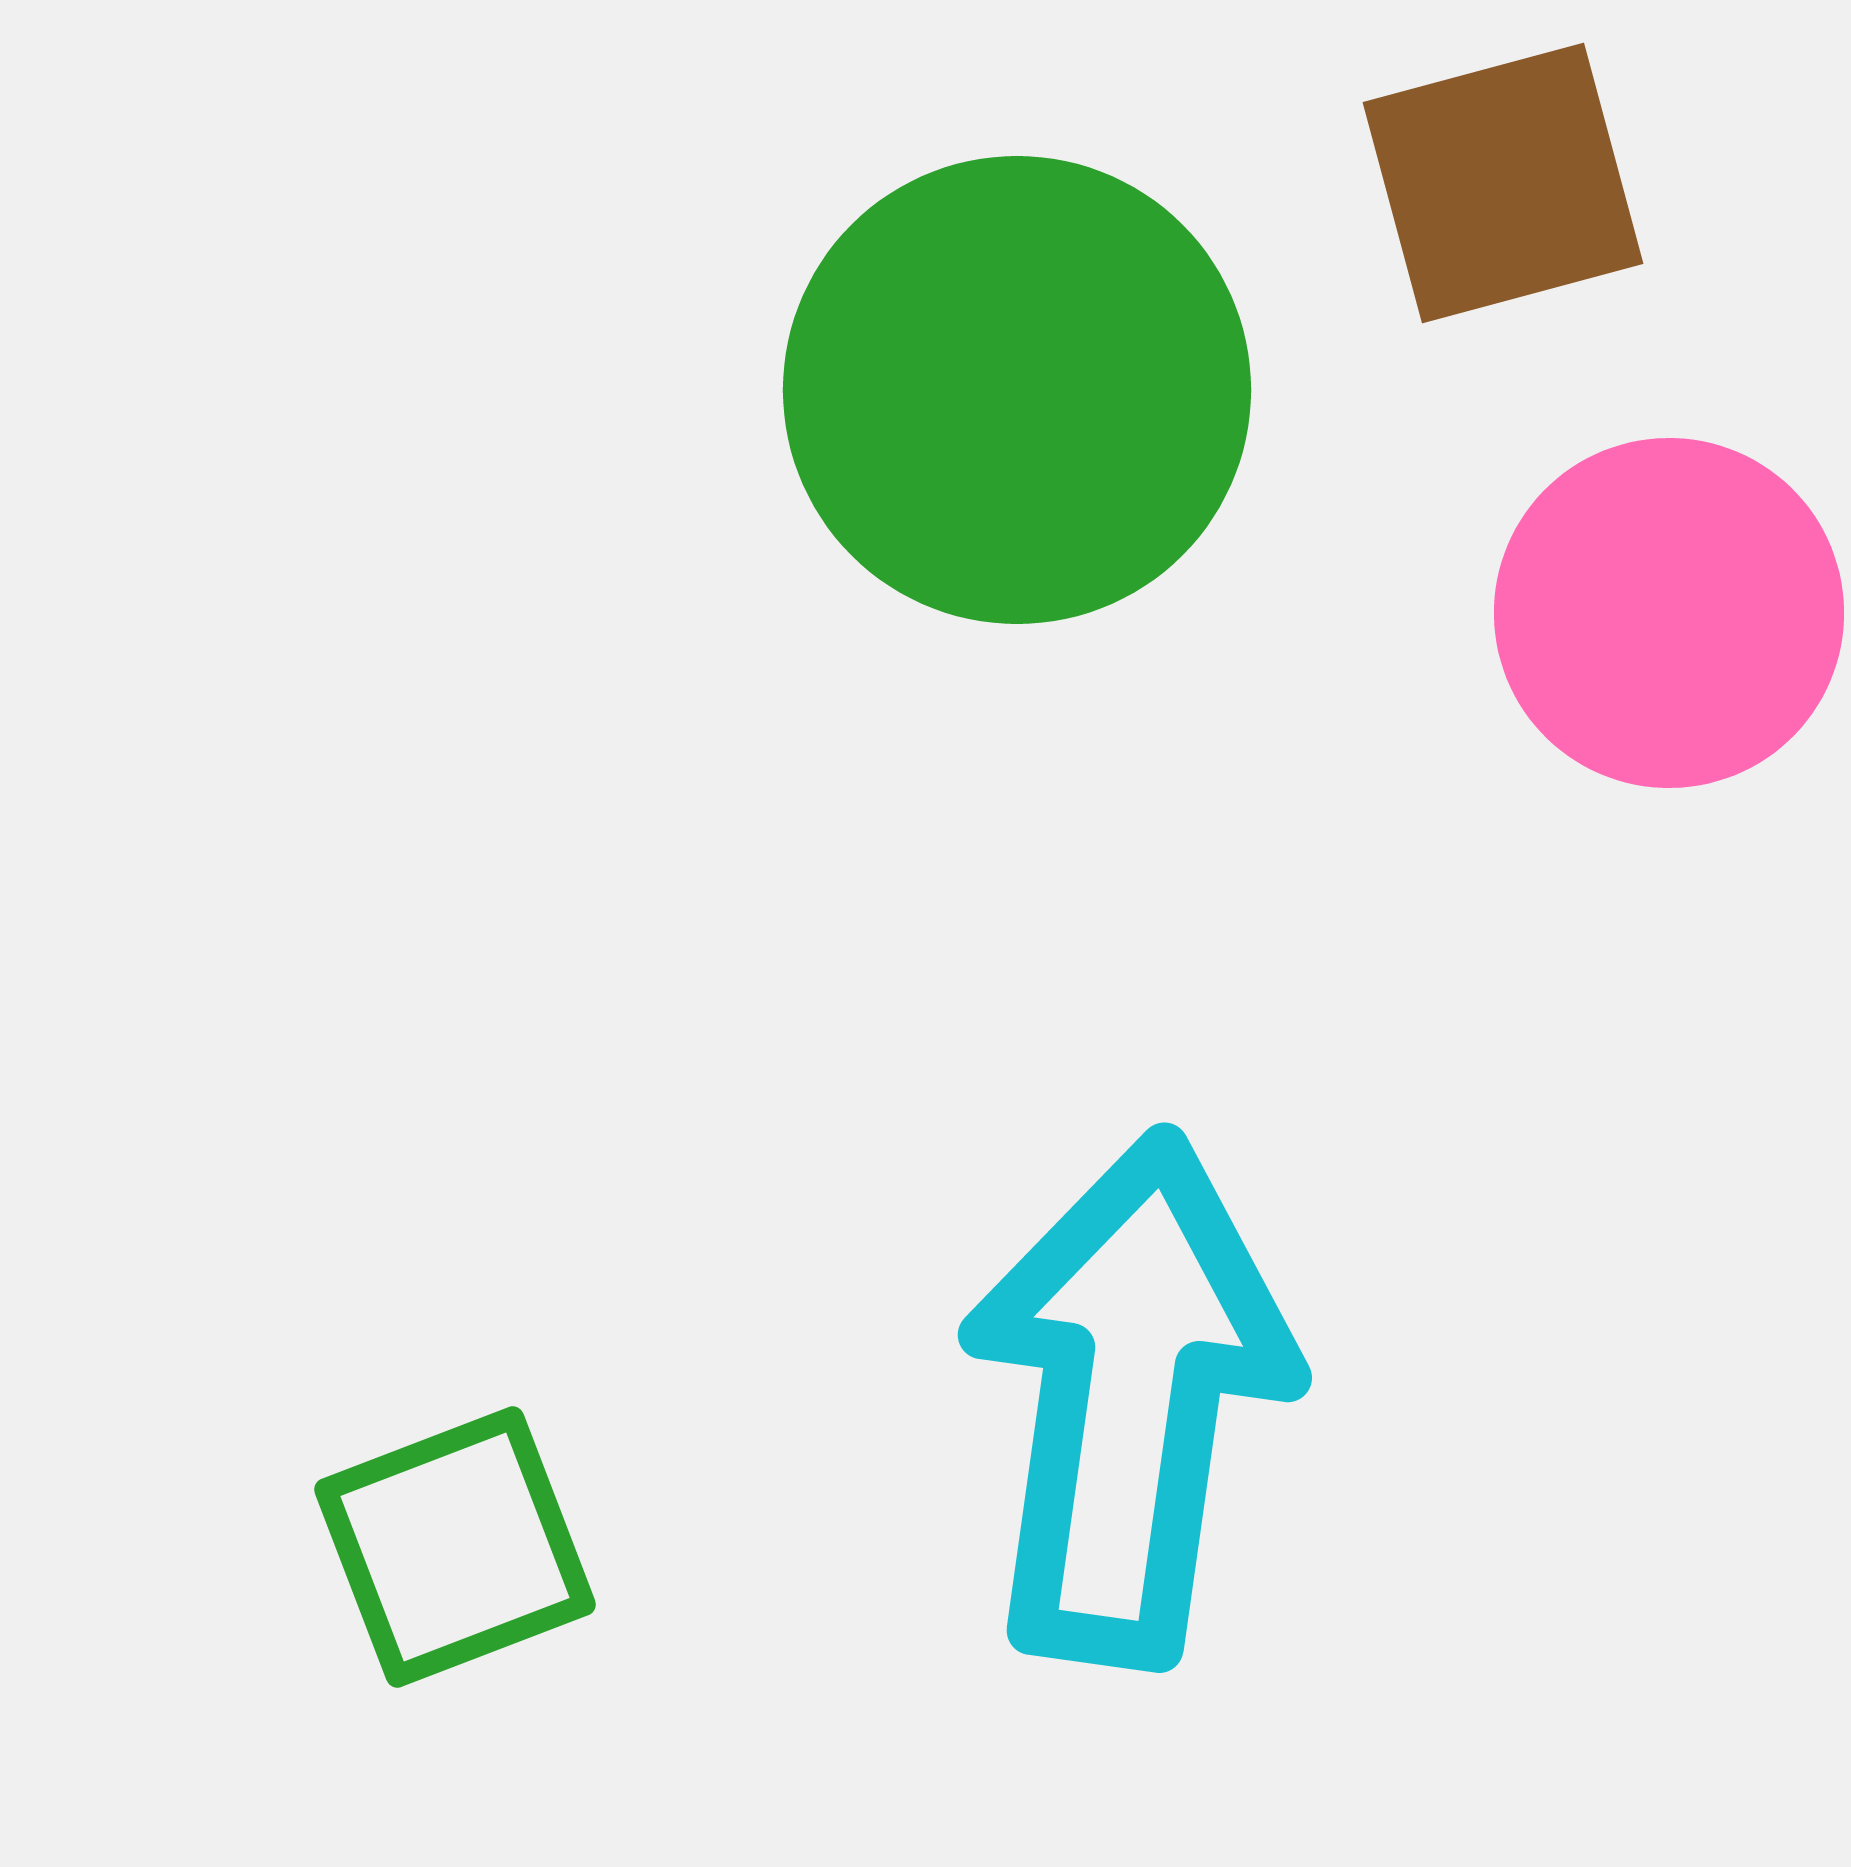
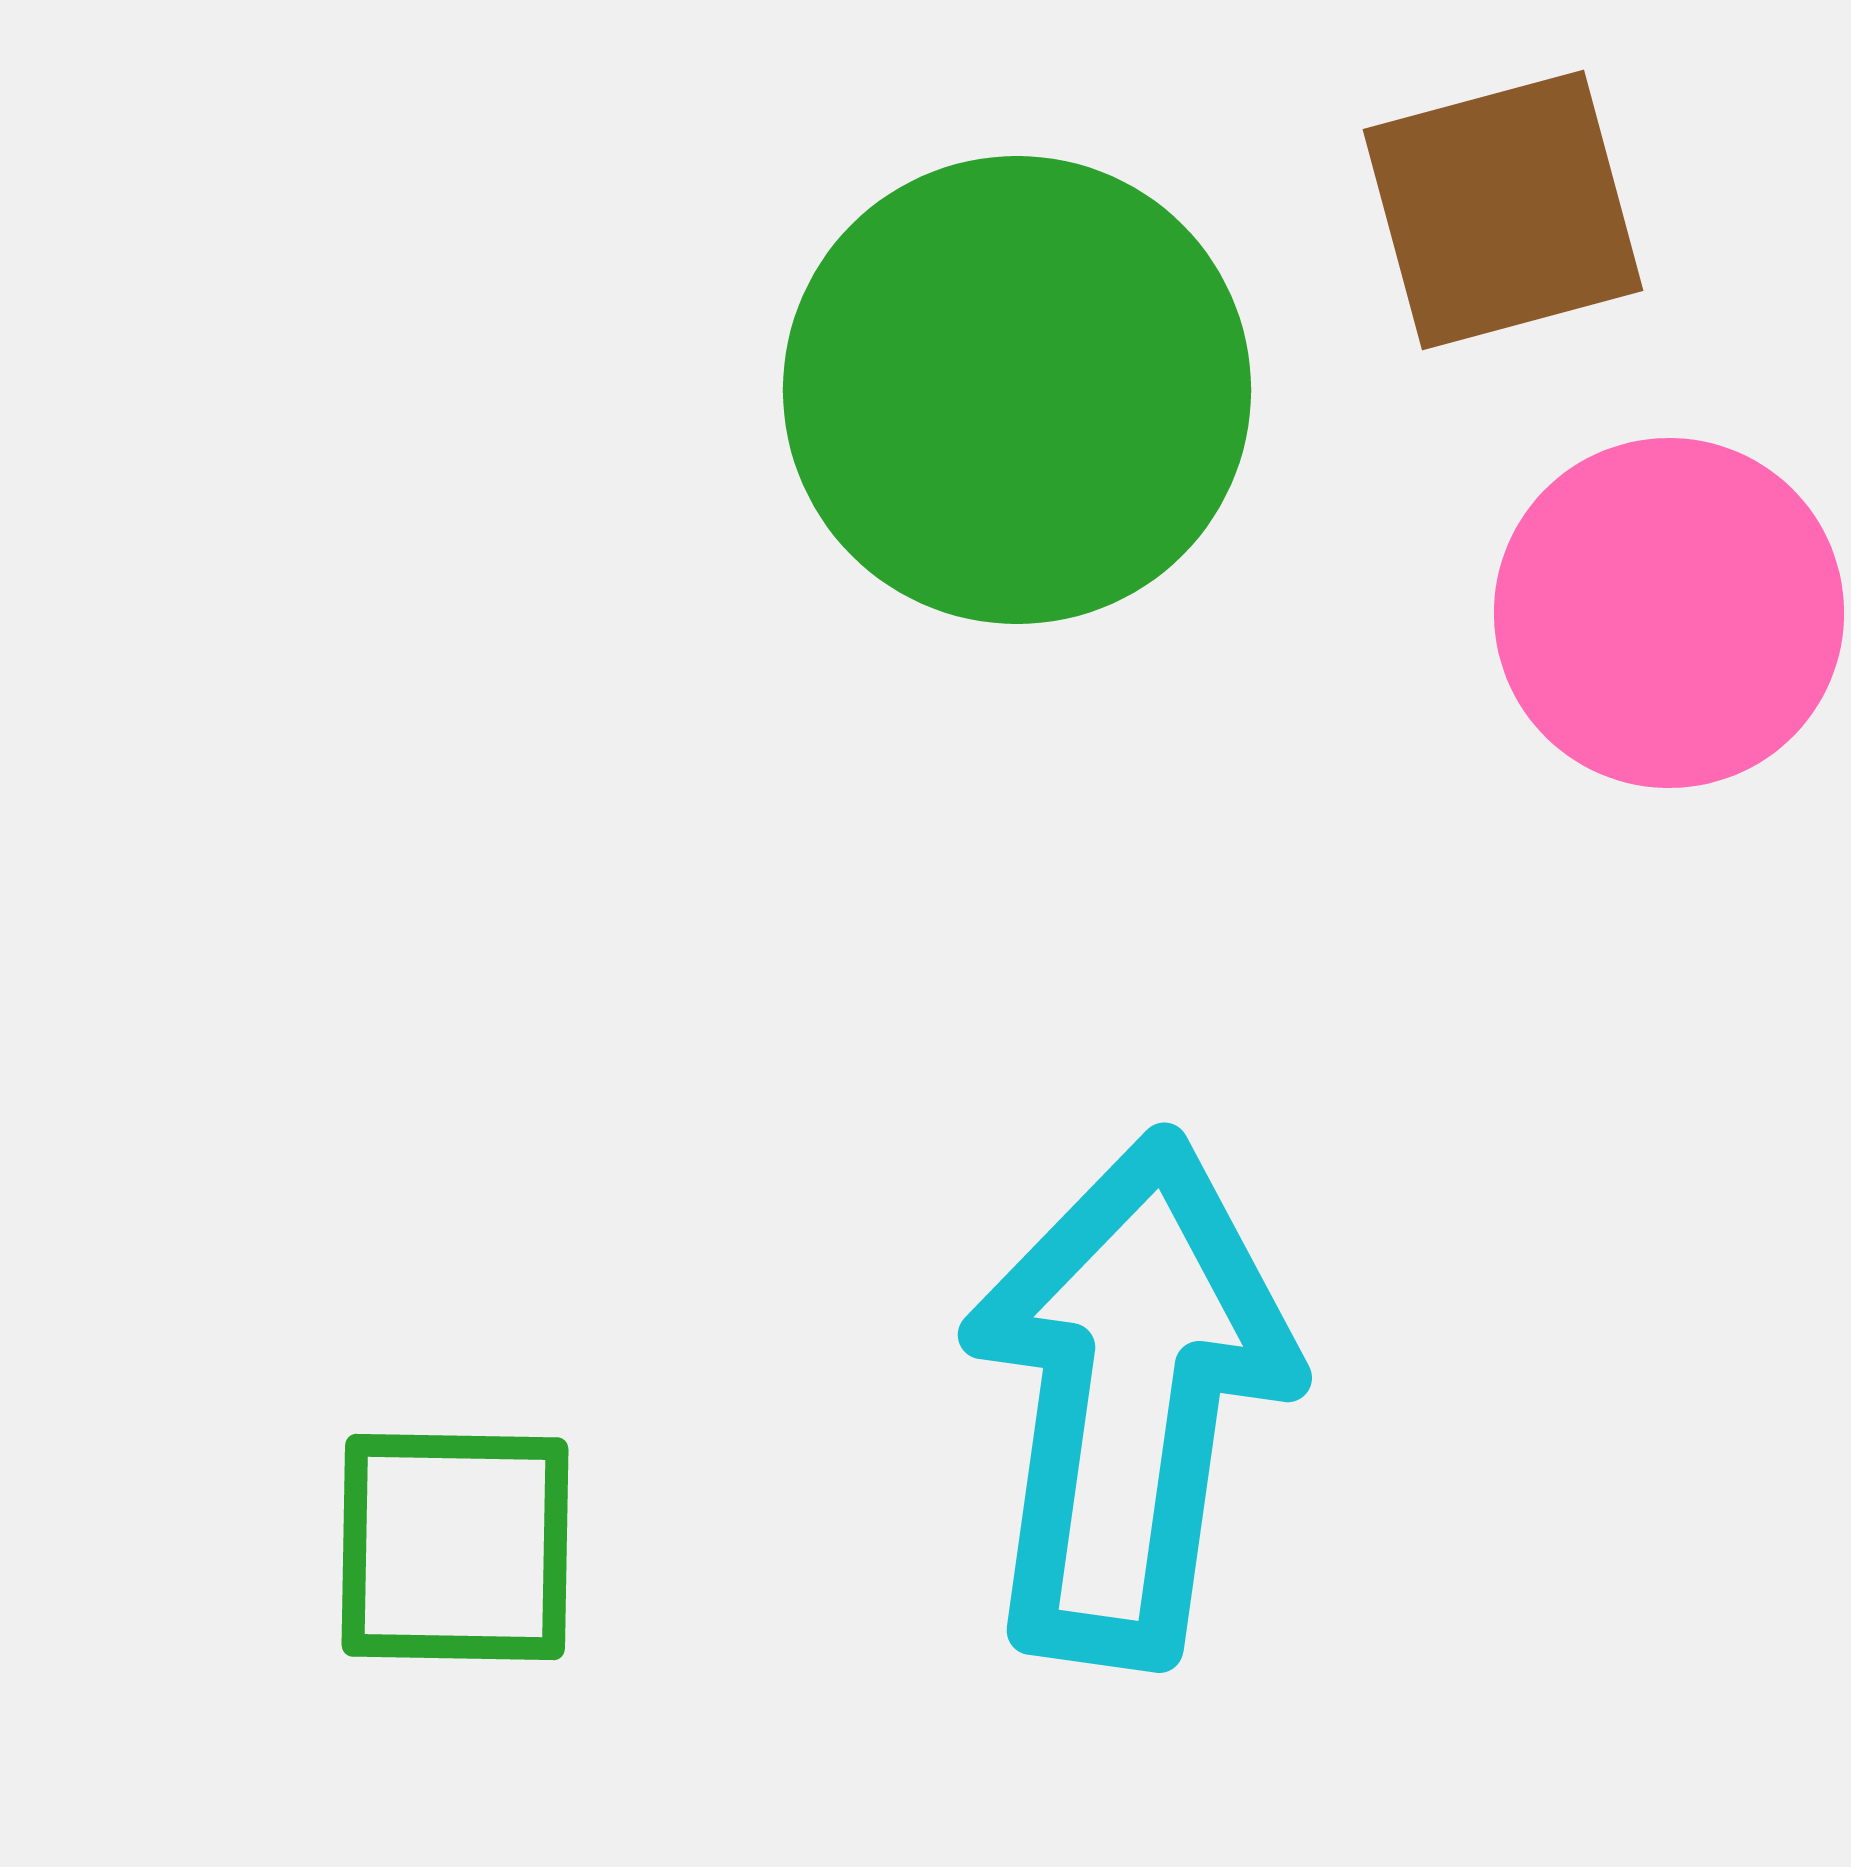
brown square: moved 27 px down
green square: rotated 22 degrees clockwise
